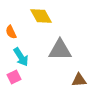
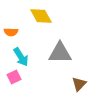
orange semicircle: rotated 64 degrees counterclockwise
gray triangle: moved 3 px down
brown triangle: moved 4 px down; rotated 42 degrees counterclockwise
